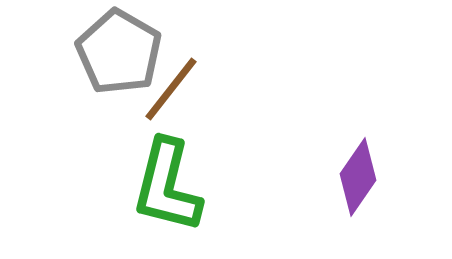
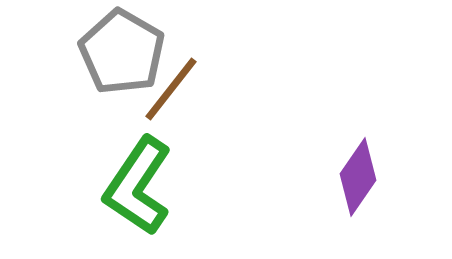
gray pentagon: moved 3 px right
green L-shape: moved 29 px left; rotated 20 degrees clockwise
